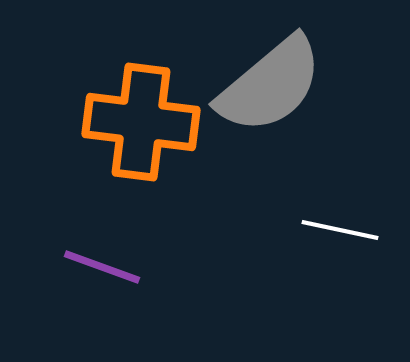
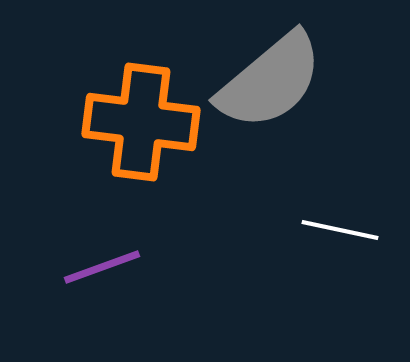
gray semicircle: moved 4 px up
purple line: rotated 40 degrees counterclockwise
